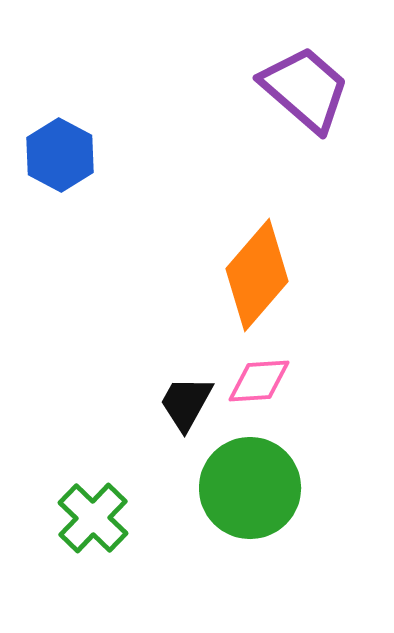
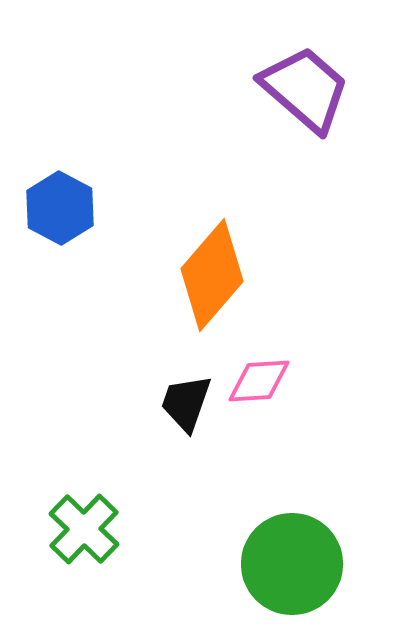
blue hexagon: moved 53 px down
orange diamond: moved 45 px left
black trapezoid: rotated 10 degrees counterclockwise
green circle: moved 42 px right, 76 px down
green cross: moved 9 px left, 11 px down
